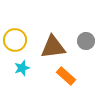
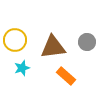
gray circle: moved 1 px right, 1 px down
